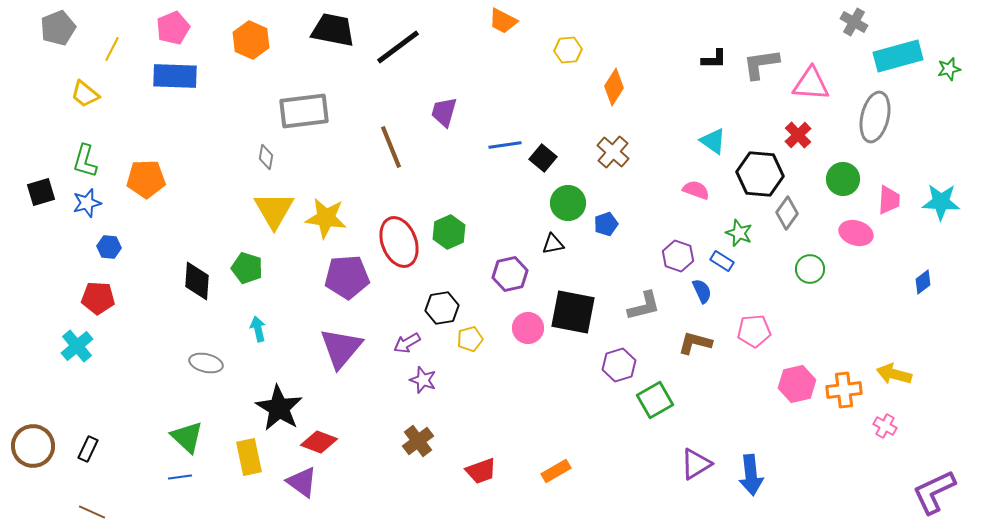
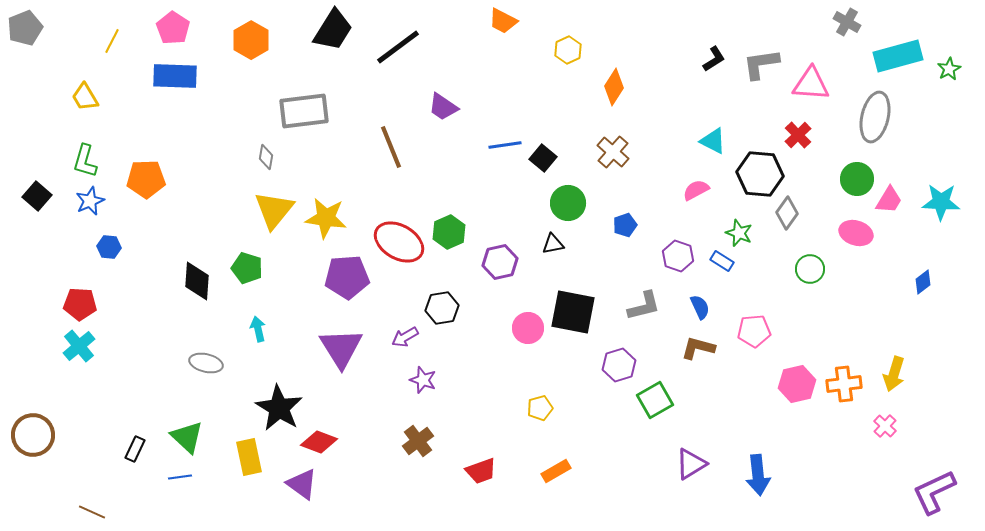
gray cross at (854, 22): moved 7 px left
gray pentagon at (58, 28): moved 33 px left
pink pentagon at (173, 28): rotated 16 degrees counterclockwise
black trapezoid at (333, 30): rotated 111 degrees clockwise
orange hexagon at (251, 40): rotated 6 degrees clockwise
yellow line at (112, 49): moved 8 px up
yellow hexagon at (568, 50): rotated 20 degrees counterclockwise
black L-shape at (714, 59): rotated 32 degrees counterclockwise
green star at (949, 69): rotated 15 degrees counterclockwise
yellow trapezoid at (85, 94): moved 3 px down; rotated 20 degrees clockwise
purple trapezoid at (444, 112): moved 1 px left, 5 px up; rotated 72 degrees counterclockwise
cyan triangle at (713, 141): rotated 8 degrees counterclockwise
green circle at (843, 179): moved 14 px right
pink semicircle at (696, 190): rotated 48 degrees counterclockwise
black square at (41, 192): moved 4 px left, 4 px down; rotated 32 degrees counterclockwise
pink trapezoid at (889, 200): rotated 28 degrees clockwise
blue star at (87, 203): moved 3 px right, 2 px up; rotated 8 degrees counterclockwise
yellow triangle at (274, 210): rotated 9 degrees clockwise
blue pentagon at (606, 224): moved 19 px right, 1 px down
red ellipse at (399, 242): rotated 39 degrees counterclockwise
purple hexagon at (510, 274): moved 10 px left, 12 px up
blue semicircle at (702, 291): moved 2 px left, 16 px down
red pentagon at (98, 298): moved 18 px left, 6 px down
yellow pentagon at (470, 339): moved 70 px right, 69 px down
purple arrow at (407, 343): moved 2 px left, 6 px up
brown L-shape at (695, 343): moved 3 px right, 5 px down
cyan cross at (77, 346): moved 2 px right
purple triangle at (341, 348): rotated 12 degrees counterclockwise
yellow arrow at (894, 374): rotated 88 degrees counterclockwise
orange cross at (844, 390): moved 6 px up
pink cross at (885, 426): rotated 15 degrees clockwise
brown circle at (33, 446): moved 11 px up
black rectangle at (88, 449): moved 47 px right
purple triangle at (696, 464): moved 5 px left
blue arrow at (751, 475): moved 7 px right
purple triangle at (302, 482): moved 2 px down
